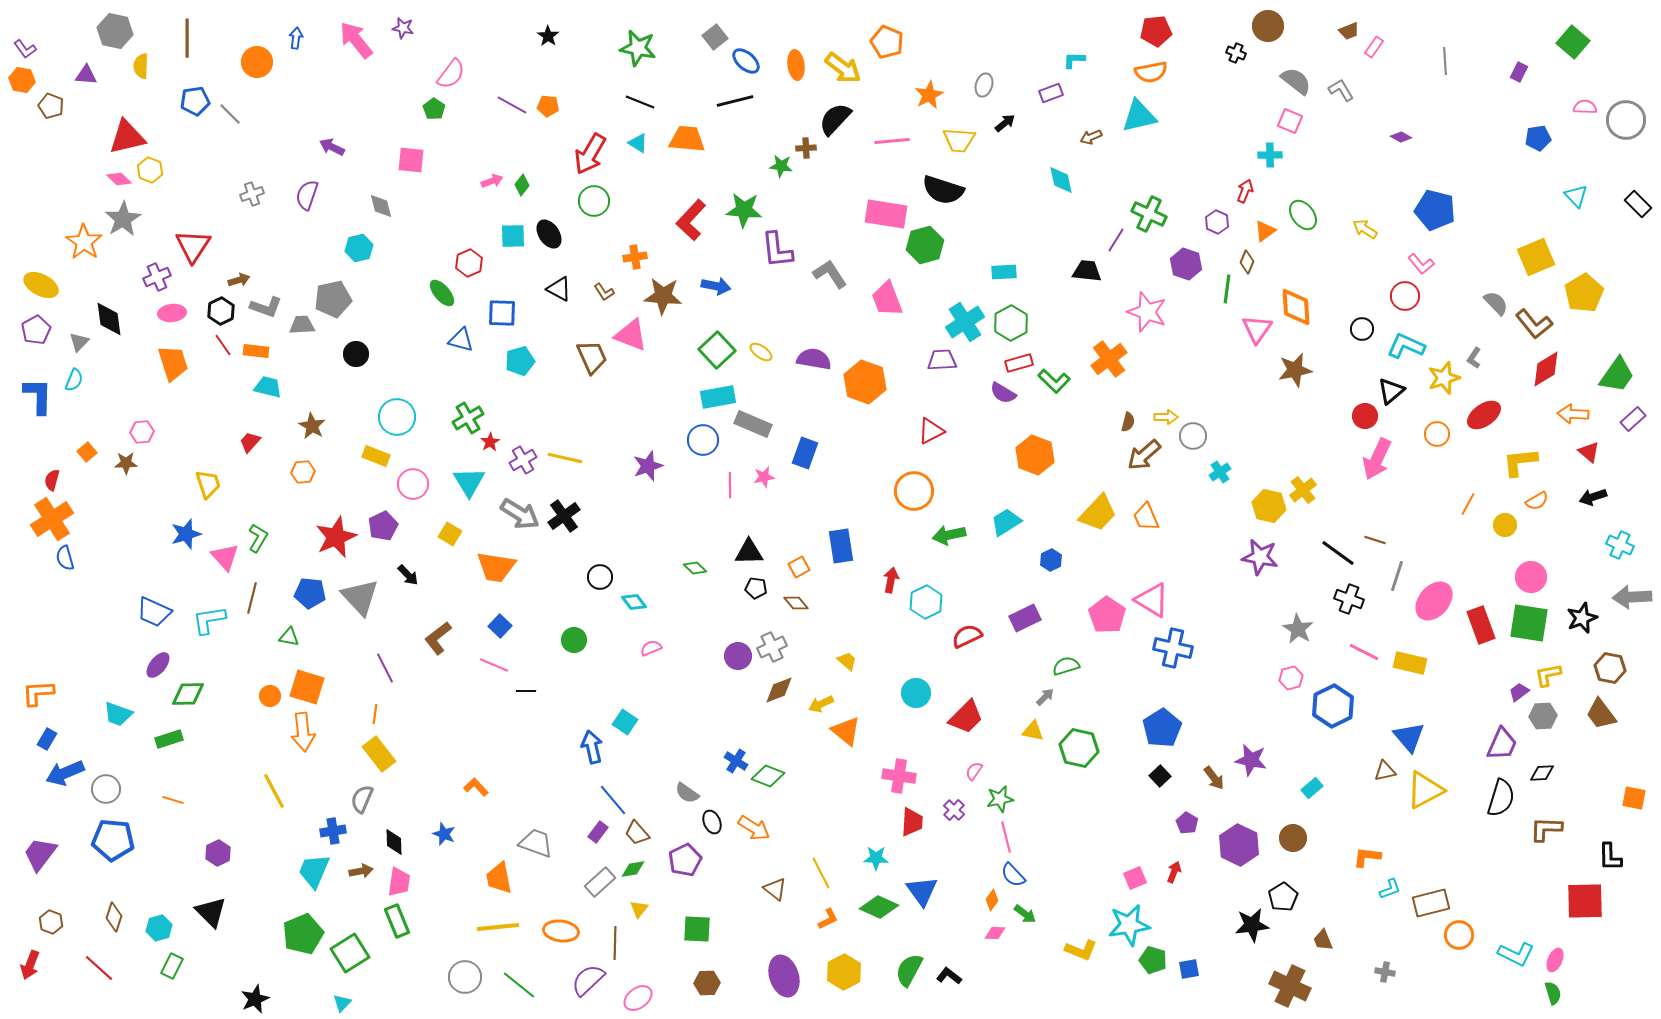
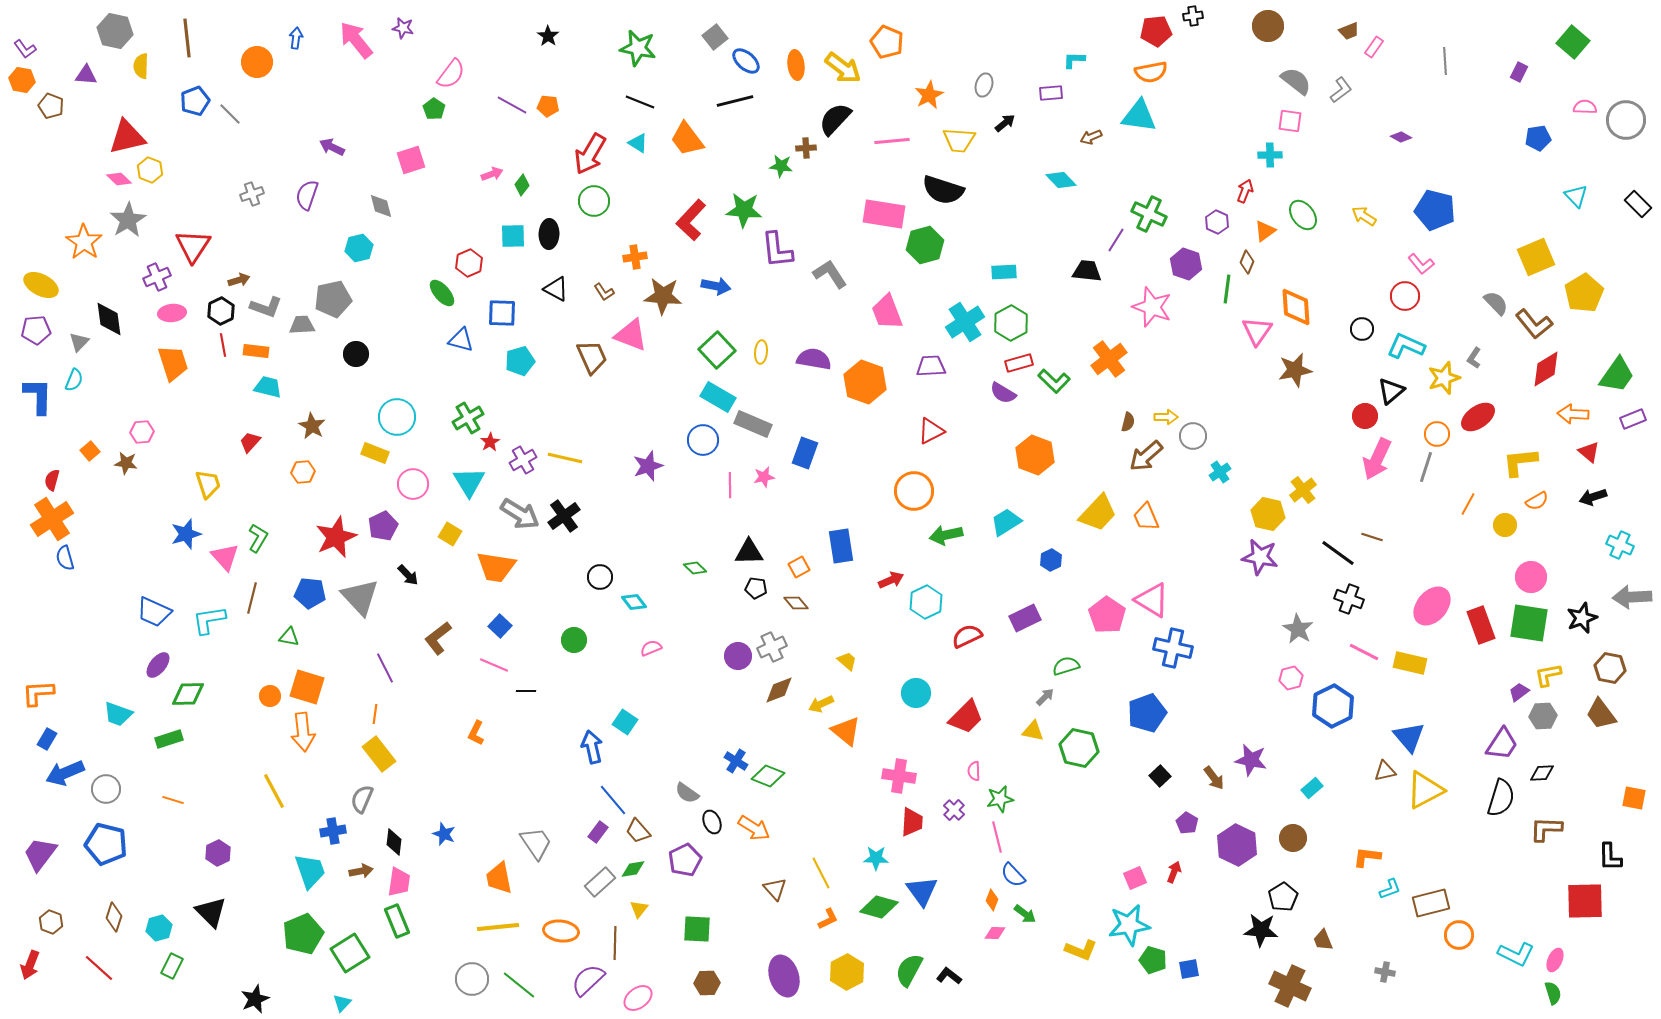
brown line at (187, 38): rotated 6 degrees counterclockwise
black cross at (1236, 53): moved 43 px left, 37 px up; rotated 30 degrees counterclockwise
gray L-shape at (1341, 90): rotated 84 degrees clockwise
purple rectangle at (1051, 93): rotated 15 degrees clockwise
blue pentagon at (195, 101): rotated 12 degrees counterclockwise
cyan triangle at (1139, 116): rotated 21 degrees clockwise
pink square at (1290, 121): rotated 15 degrees counterclockwise
orange trapezoid at (687, 139): rotated 132 degrees counterclockwise
pink square at (411, 160): rotated 24 degrees counterclockwise
cyan diamond at (1061, 180): rotated 32 degrees counterclockwise
pink arrow at (492, 181): moved 7 px up
pink rectangle at (886, 214): moved 2 px left
gray star at (123, 219): moved 5 px right, 1 px down
yellow arrow at (1365, 229): moved 1 px left, 13 px up
black ellipse at (549, 234): rotated 36 degrees clockwise
black triangle at (559, 289): moved 3 px left
pink trapezoid at (887, 299): moved 13 px down
pink star at (1147, 312): moved 5 px right, 5 px up
pink triangle at (1257, 329): moved 2 px down
purple pentagon at (36, 330): rotated 24 degrees clockwise
red line at (223, 345): rotated 25 degrees clockwise
yellow ellipse at (761, 352): rotated 60 degrees clockwise
purple trapezoid at (942, 360): moved 11 px left, 6 px down
cyan rectangle at (718, 397): rotated 40 degrees clockwise
red ellipse at (1484, 415): moved 6 px left, 2 px down
purple rectangle at (1633, 419): rotated 20 degrees clockwise
orange square at (87, 452): moved 3 px right, 1 px up
brown arrow at (1144, 455): moved 2 px right, 1 px down
yellow rectangle at (376, 456): moved 1 px left, 3 px up
brown star at (126, 463): rotated 10 degrees clockwise
yellow hexagon at (1269, 506): moved 1 px left, 8 px down
green arrow at (949, 535): moved 3 px left
brown line at (1375, 540): moved 3 px left, 3 px up
gray line at (1397, 576): moved 29 px right, 109 px up
red arrow at (891, 580): rotated 55 degrees clockwise
pink ellipse at (1434, 601): moved 2 px left, 5 px down
blue pentagon at (1162, 728): moved 15 px left, 15 px up; rotated 12 degrees clockwise
purple trapezoid at (1502, 744): rotated 9 degrees clockwise
pink semicircle at (974, 771): rotated 36 degrees counterclockwise
orange L-shape at (476, 787): moved 54 px up; rotated 110 degrees counterclockwise
brown trapezoid at (637, 833): moved 1 px right, 2 px up
pink line at (1006, 837): moved 9 px left
blue pentagon at (113, 840): moved 7 px left, 4 px down; rotated 9 degrees clockwise
black diamond at (394, 842): rotated 8 degrees clockwise
gray trapezoid at (536, 843): rotated 36 degrees clockwise
purple hexagon at (1239, 845): moved 2 px left
cyan trapezoid at (314, 871): moved 4 px left; rotated 138 degrees clockwise
brown triangle at (775, 889): rotated 10 degrees clockwise
orange diamond at (992, 900): rotated 15 degrees counterclockwise
green diamond at (879, 907): rotated 9 degrees counterclockwise
black star at (1252, 925): moved 9 px right, 5 px down; rotated 12 degrees clockwise
yellow hexagon at (844, 972): moved 3 px right
gray circle at (465, 977): moved 7 px right, 2 px down
